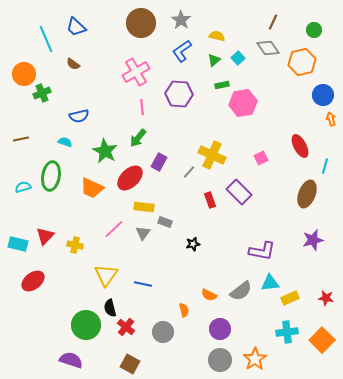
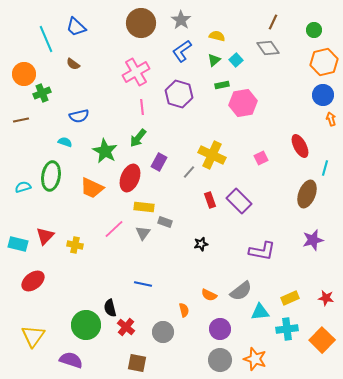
cyan square at (238, 58): moved 2 px left, 2 px down
orange hexagon at (302, 62): moved 22 px right
purple hexagon at (179, 94): rotated 12 degrees clockwise
brown line at (21, 139): moved 19 px up
cyan line at (325, 166): moved 2 px down
red ellipse at (130, 178): rotated 24 degrees counterclockwise
purple rectangle at (239, 192): moved 9 px down
black star at (193, 244): moved 8 px right
yellow triangle at (106, 275): moved 73 px left, 61 px down
cyan triangle at (270, 283): moved 10 px left, 29 px down
cyan cross at (287, 332): moved 3 px up
orange star at (255, 359): rotated 20 degrees counterclockwise
brown square at (130, 364): moved 7 px right, 1 px up; rotated 18 degrees counterclockwise
